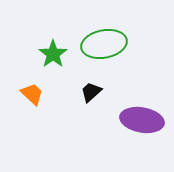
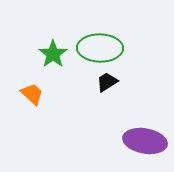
green ellipse: moved 4 px left, 4 px down; rotated 12 degrees clockwise
black trapezoid: moved 16 px right, 10 px up; rotated 10 degrees clockwise
purple ellipse: moved 3 px right, 21 px down
